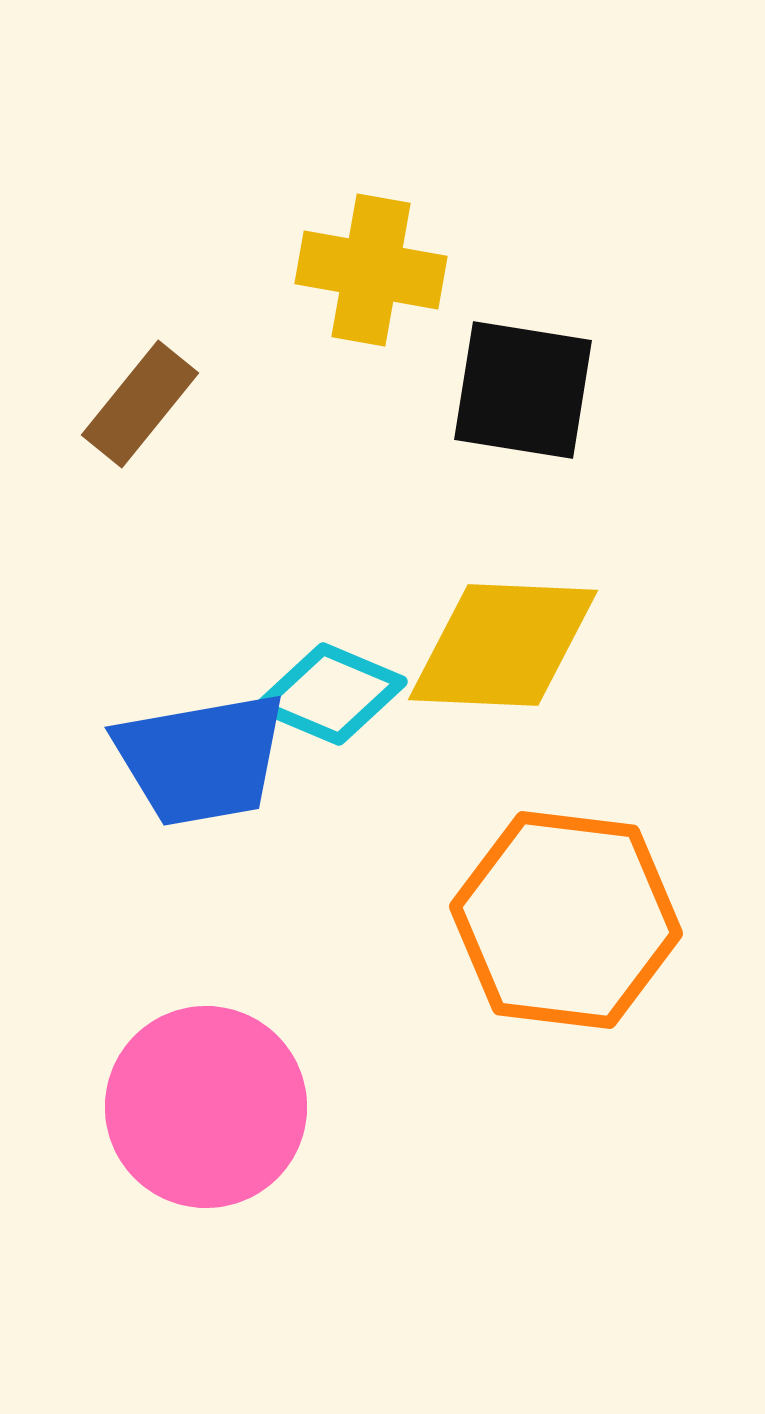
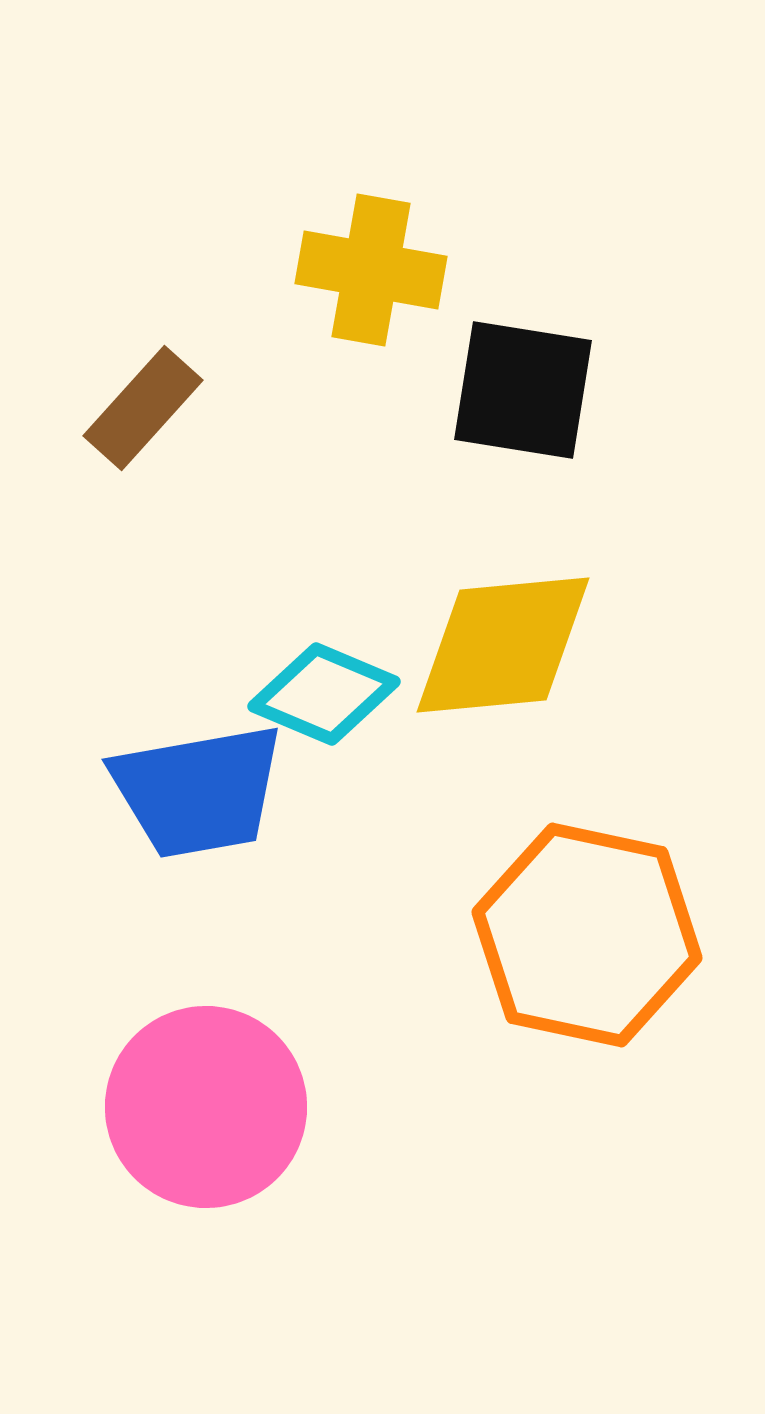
brown rectangle: moved 3 px right, 4 px down; rotated 3 degrees clockwise
yellow diamond: rotated 8 degrees counterclockwise
cyan diamond: moved 7 px left
blue trapezoid: moved 3 px left, 32 px down
orange hexagon: moved 21 px right, 15 px down; rotated 5 degrees clockwise
